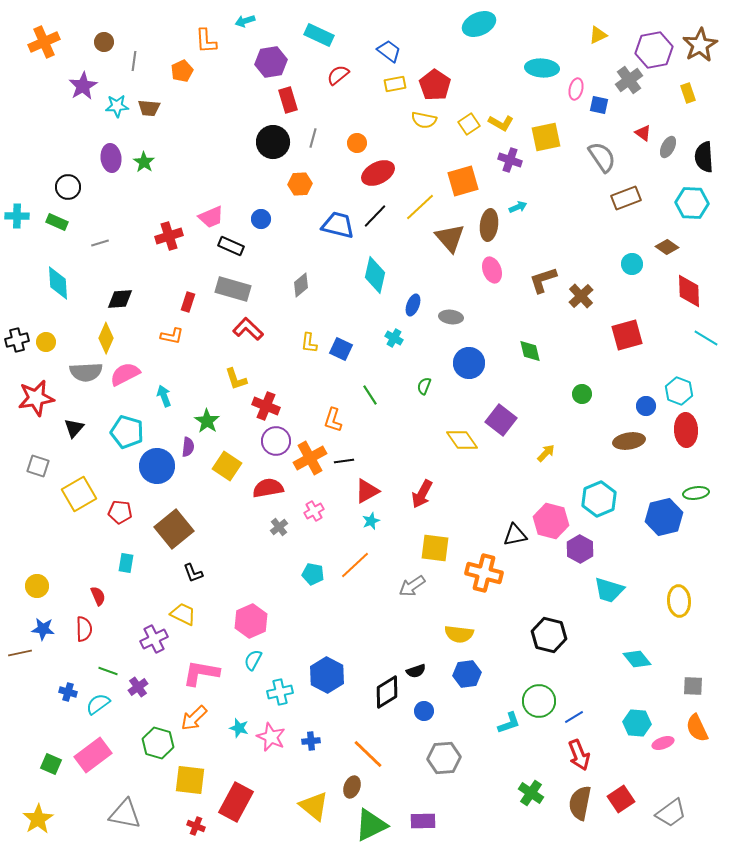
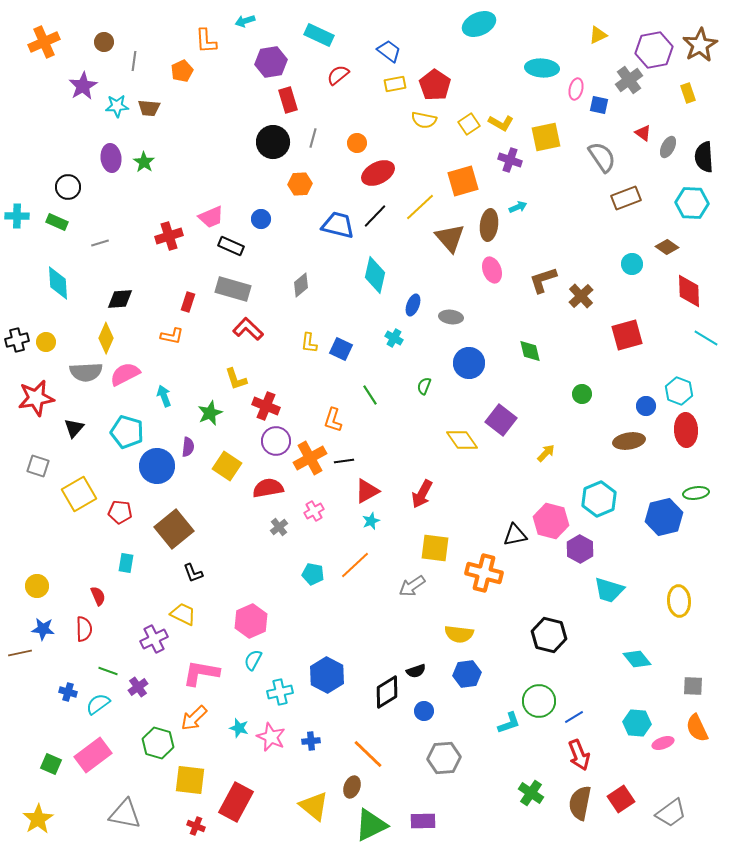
green star at (207, 421): moved 3 px right, 8 px up; rotated 15 degrees clockwise
